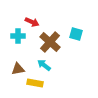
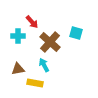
red arrow: rotated 24 degrees clockwise
cyan square: moved 1 px up
cyan arrow: rotated 24 degrees clockwise
